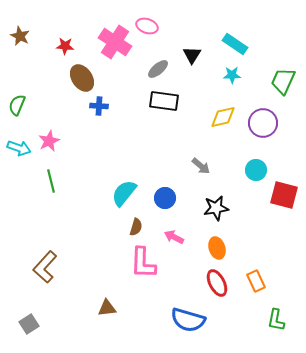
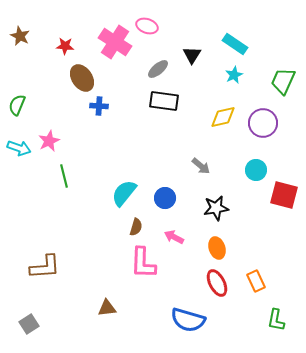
cyan star: moved 2 px right; rotated 24 degrees counterclockwise
green line: moved 13 px right, 5 px up
brown L-shape: rotated 136 degrees counterclockwise
